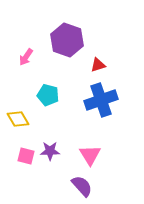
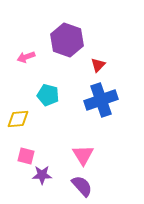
pink arrow: rotated 36 degrees clockwise
red triangle: rotated 28 degrees counterclockwise
yellow diamond: rotated 65 degrees counterclockwise
purple star: moved 8 px left, 24 px down
pink triangle: moved 7 px left
